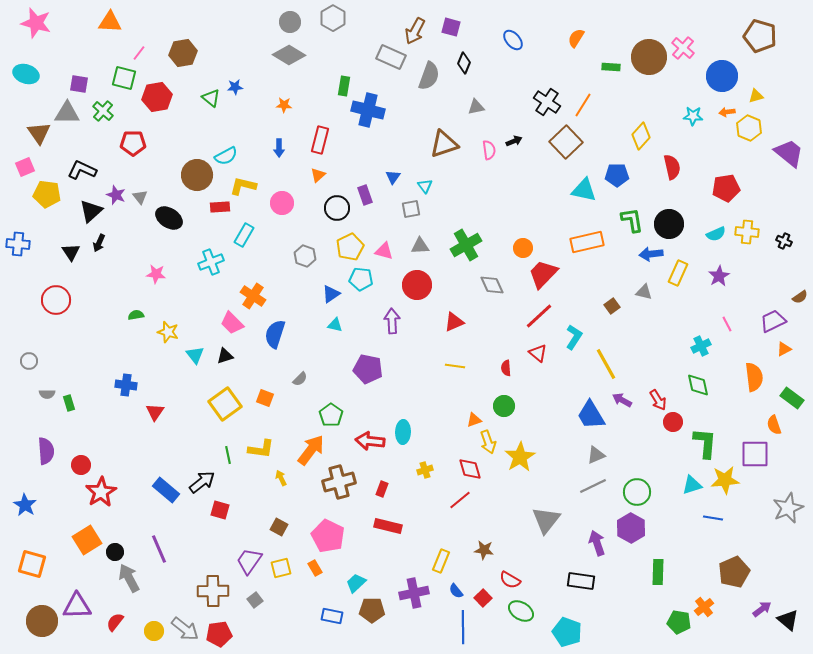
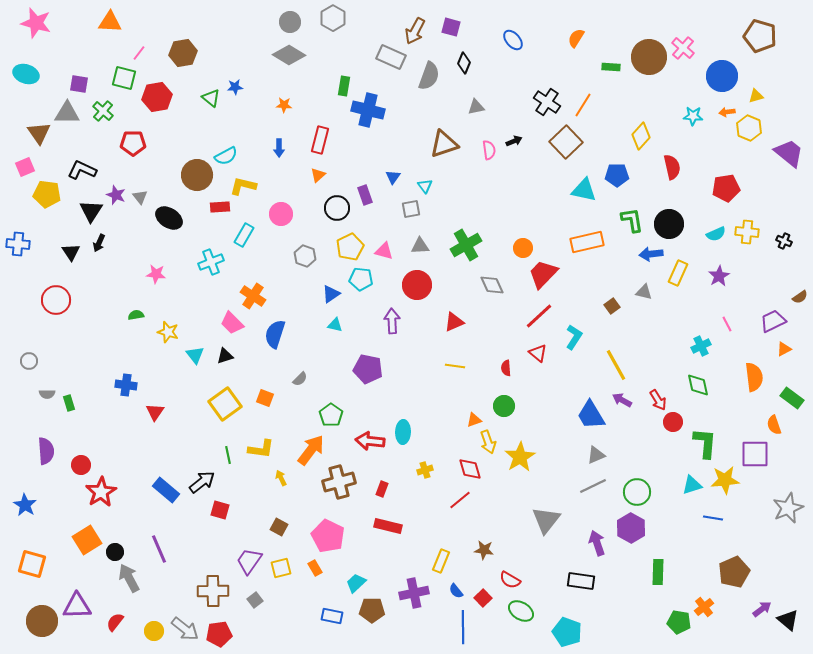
pink circle at (282, 203): moved 1 px left, 11 px down
black triangle at (91, 211): rotated 15 degrees counterclockwise
yellow line at (606, 364): moved 10 px right, 1 px down
